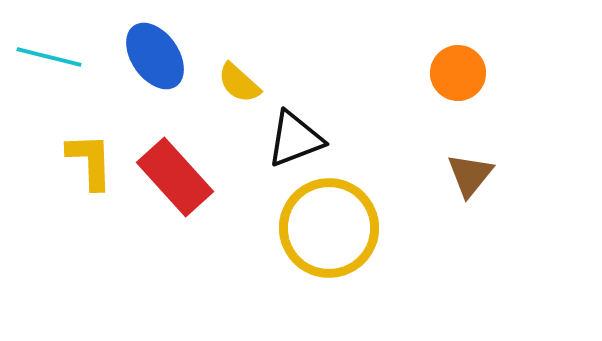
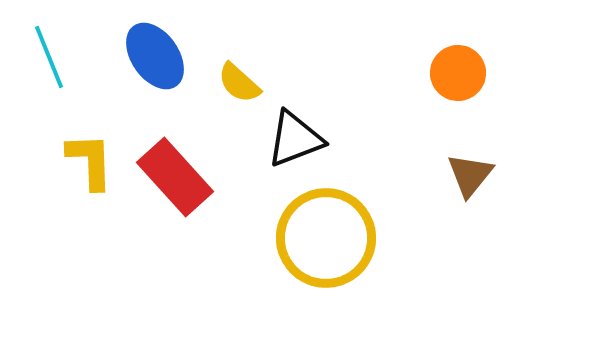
cyan line: rotated 54 degrees clockwise
yellow circle: moved 3 px left, 10 px down
